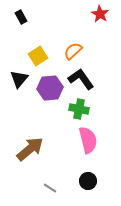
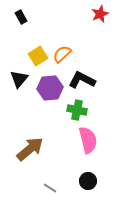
red star: rotated 18 degrees clockwise
orange semicircle: moved 11 px left, 3 px down
black L-shape: moved 1 px right, 1 px down; rotated 28 degrees counterclockwise
green cross: moved 2 px left, 1 px down
